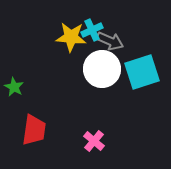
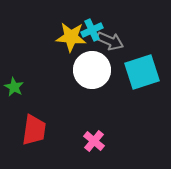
white circle: moved 10 px left, 1 px down
